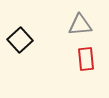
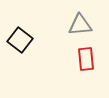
black square: rotated 10 degrees counterclockwise
